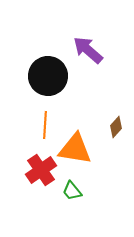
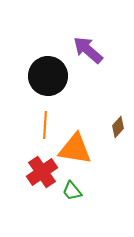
brown diamond: moved 2 px right
red cross: moved 1 px right, 2 px down
